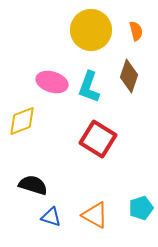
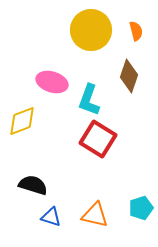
cyan L-shape: moved 13 px down
orange triangle: rotated 16 degrees counterclockwise
